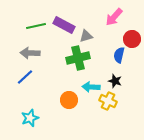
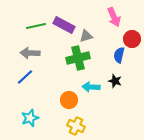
pink arrow: rotated 66 degrees counterclockwise
yellow cross: moved 32 px left, 25 px down
